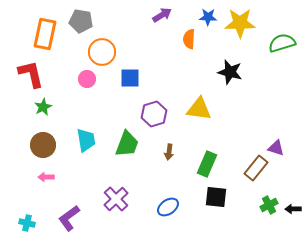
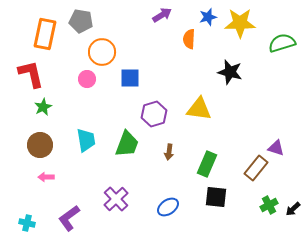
blue star: rotated 18 degrees counterclockwise
brown circle: moved 3 px left
black arrow: rotated 42 degrees counterclockwise
